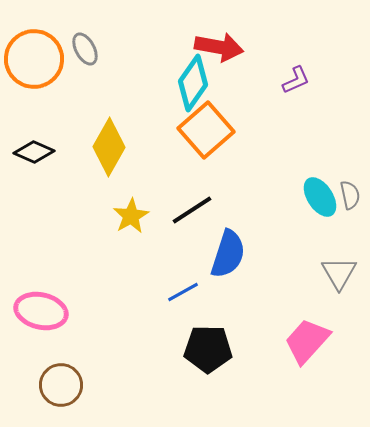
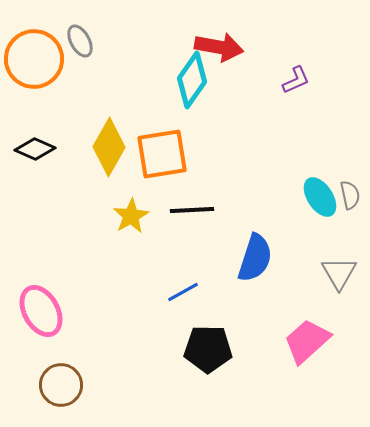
gray ellipse: moved 5 px left, 8 px up
cyan diamond: moved 1 px left, 3 px up
orange square: moved 44 px left, 24 px down; rotated 32 degrees clockwise
black diamond: moved 1 px right, 3 px up
black line: rotated 30 degrees clockwise
blue semicircle: moved 27 px right, 4 px down
pink ellipse: rotated 48 degrees clockwise
pink trapezoid: rotated 6 degrees clockwise
